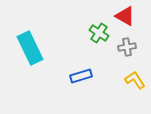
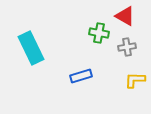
green cross: rotated 24 degrees counterclockwise
cyan rectangle: moved 1 px right
yellow L-shape: rotated 55 degrees counterclockwise
